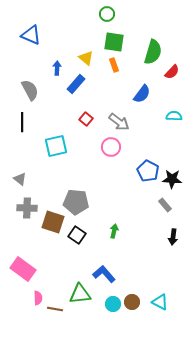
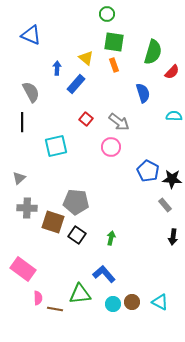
gray semicircle: moved 1 px right, 2 px down
blue semicircle: moved 1 px right, 1 px up; rotated 54 degrees counterclockwise
gray triangle: moved 1 px left, 1 px up; rotated 40 degrees clockwise
green arrow: moved 3 px left, 7 px down
